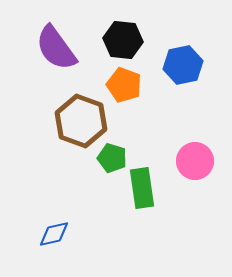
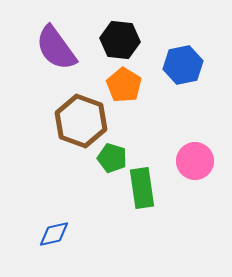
black hexagon: moved 3 px left
orange pentagon: rotated 12 degrees clockwise
